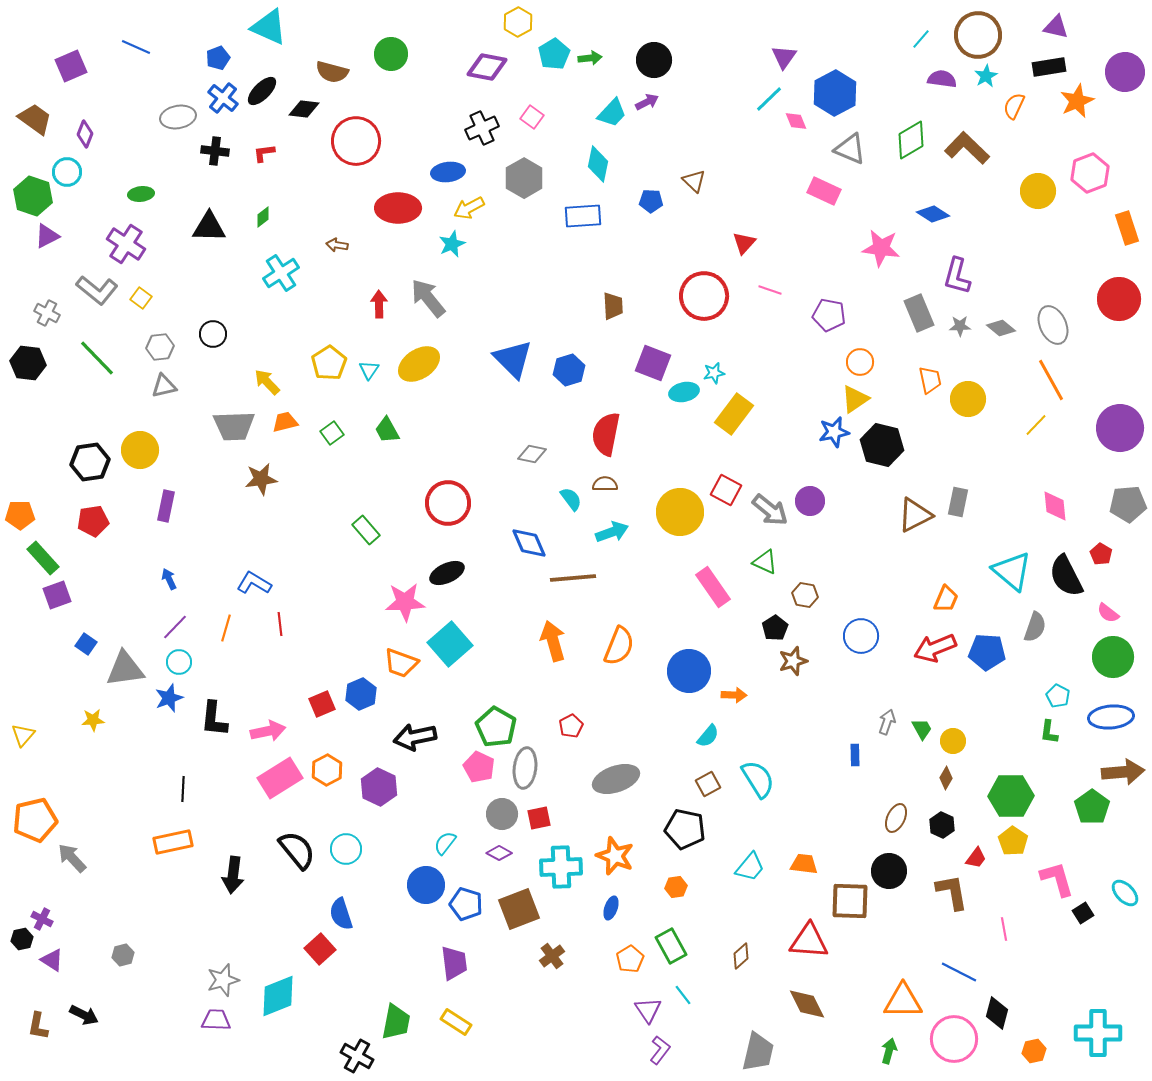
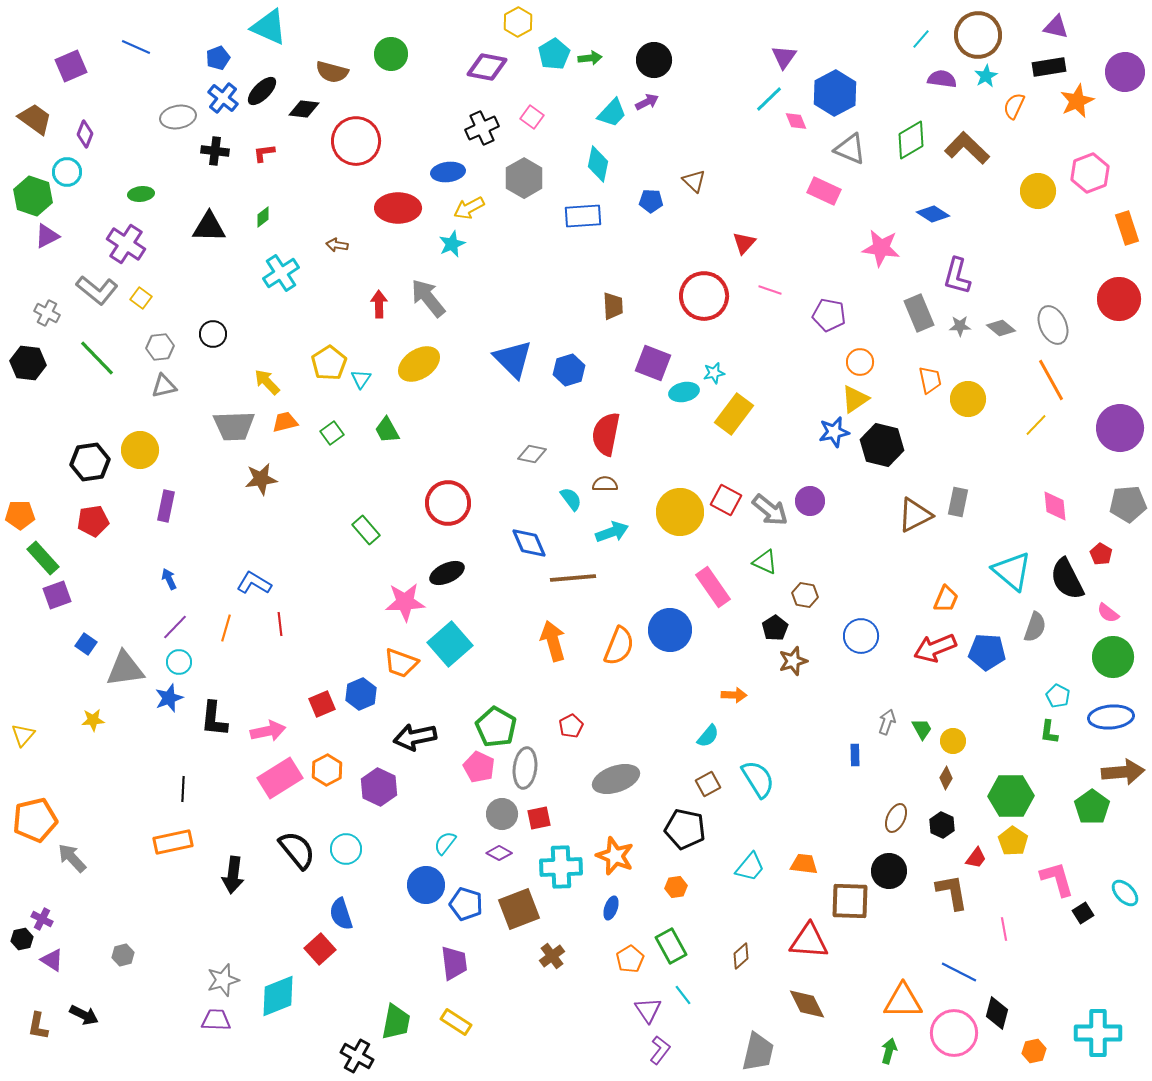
cyan triangle at (369, 370): moved 8 px left, 9 px down
red square at (726, 490): moved 10 px down
black semicircle at (1066, 576): moved 1 px right, 3 px down
blue circle at (689, 671): moved 19 px left, 41 px up
pink circle at (954, 1039): moved 6 px up
